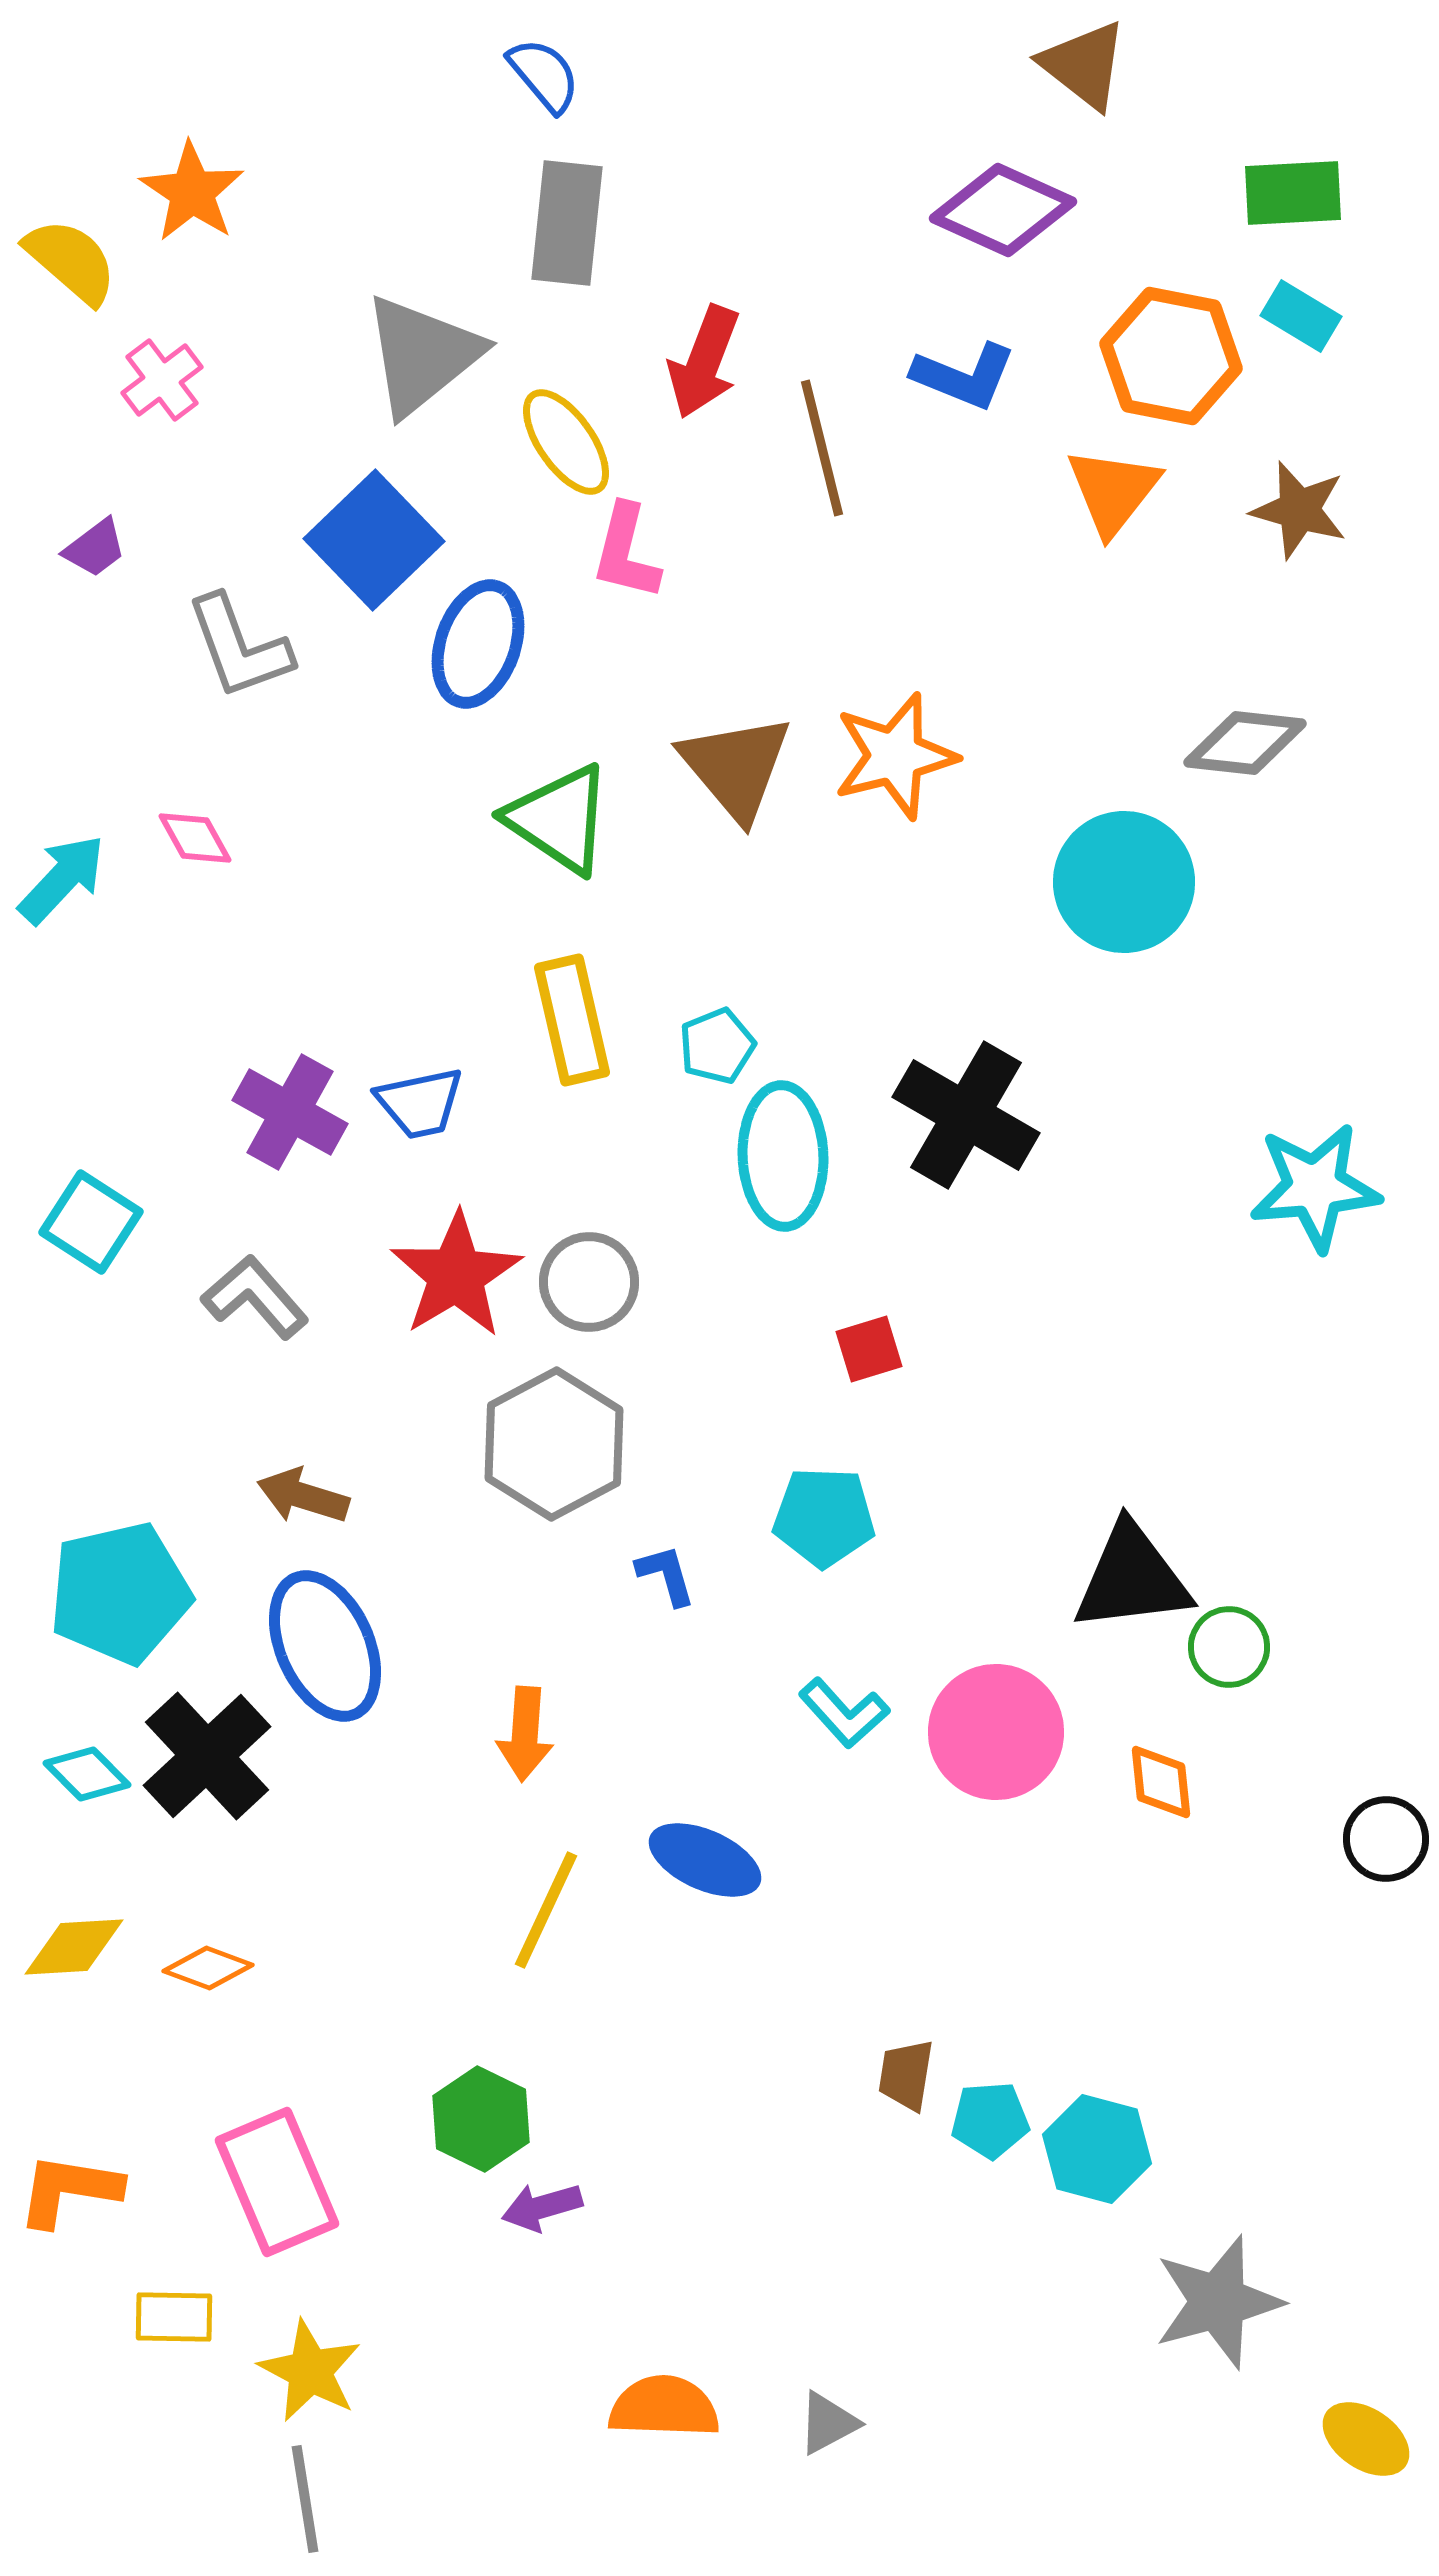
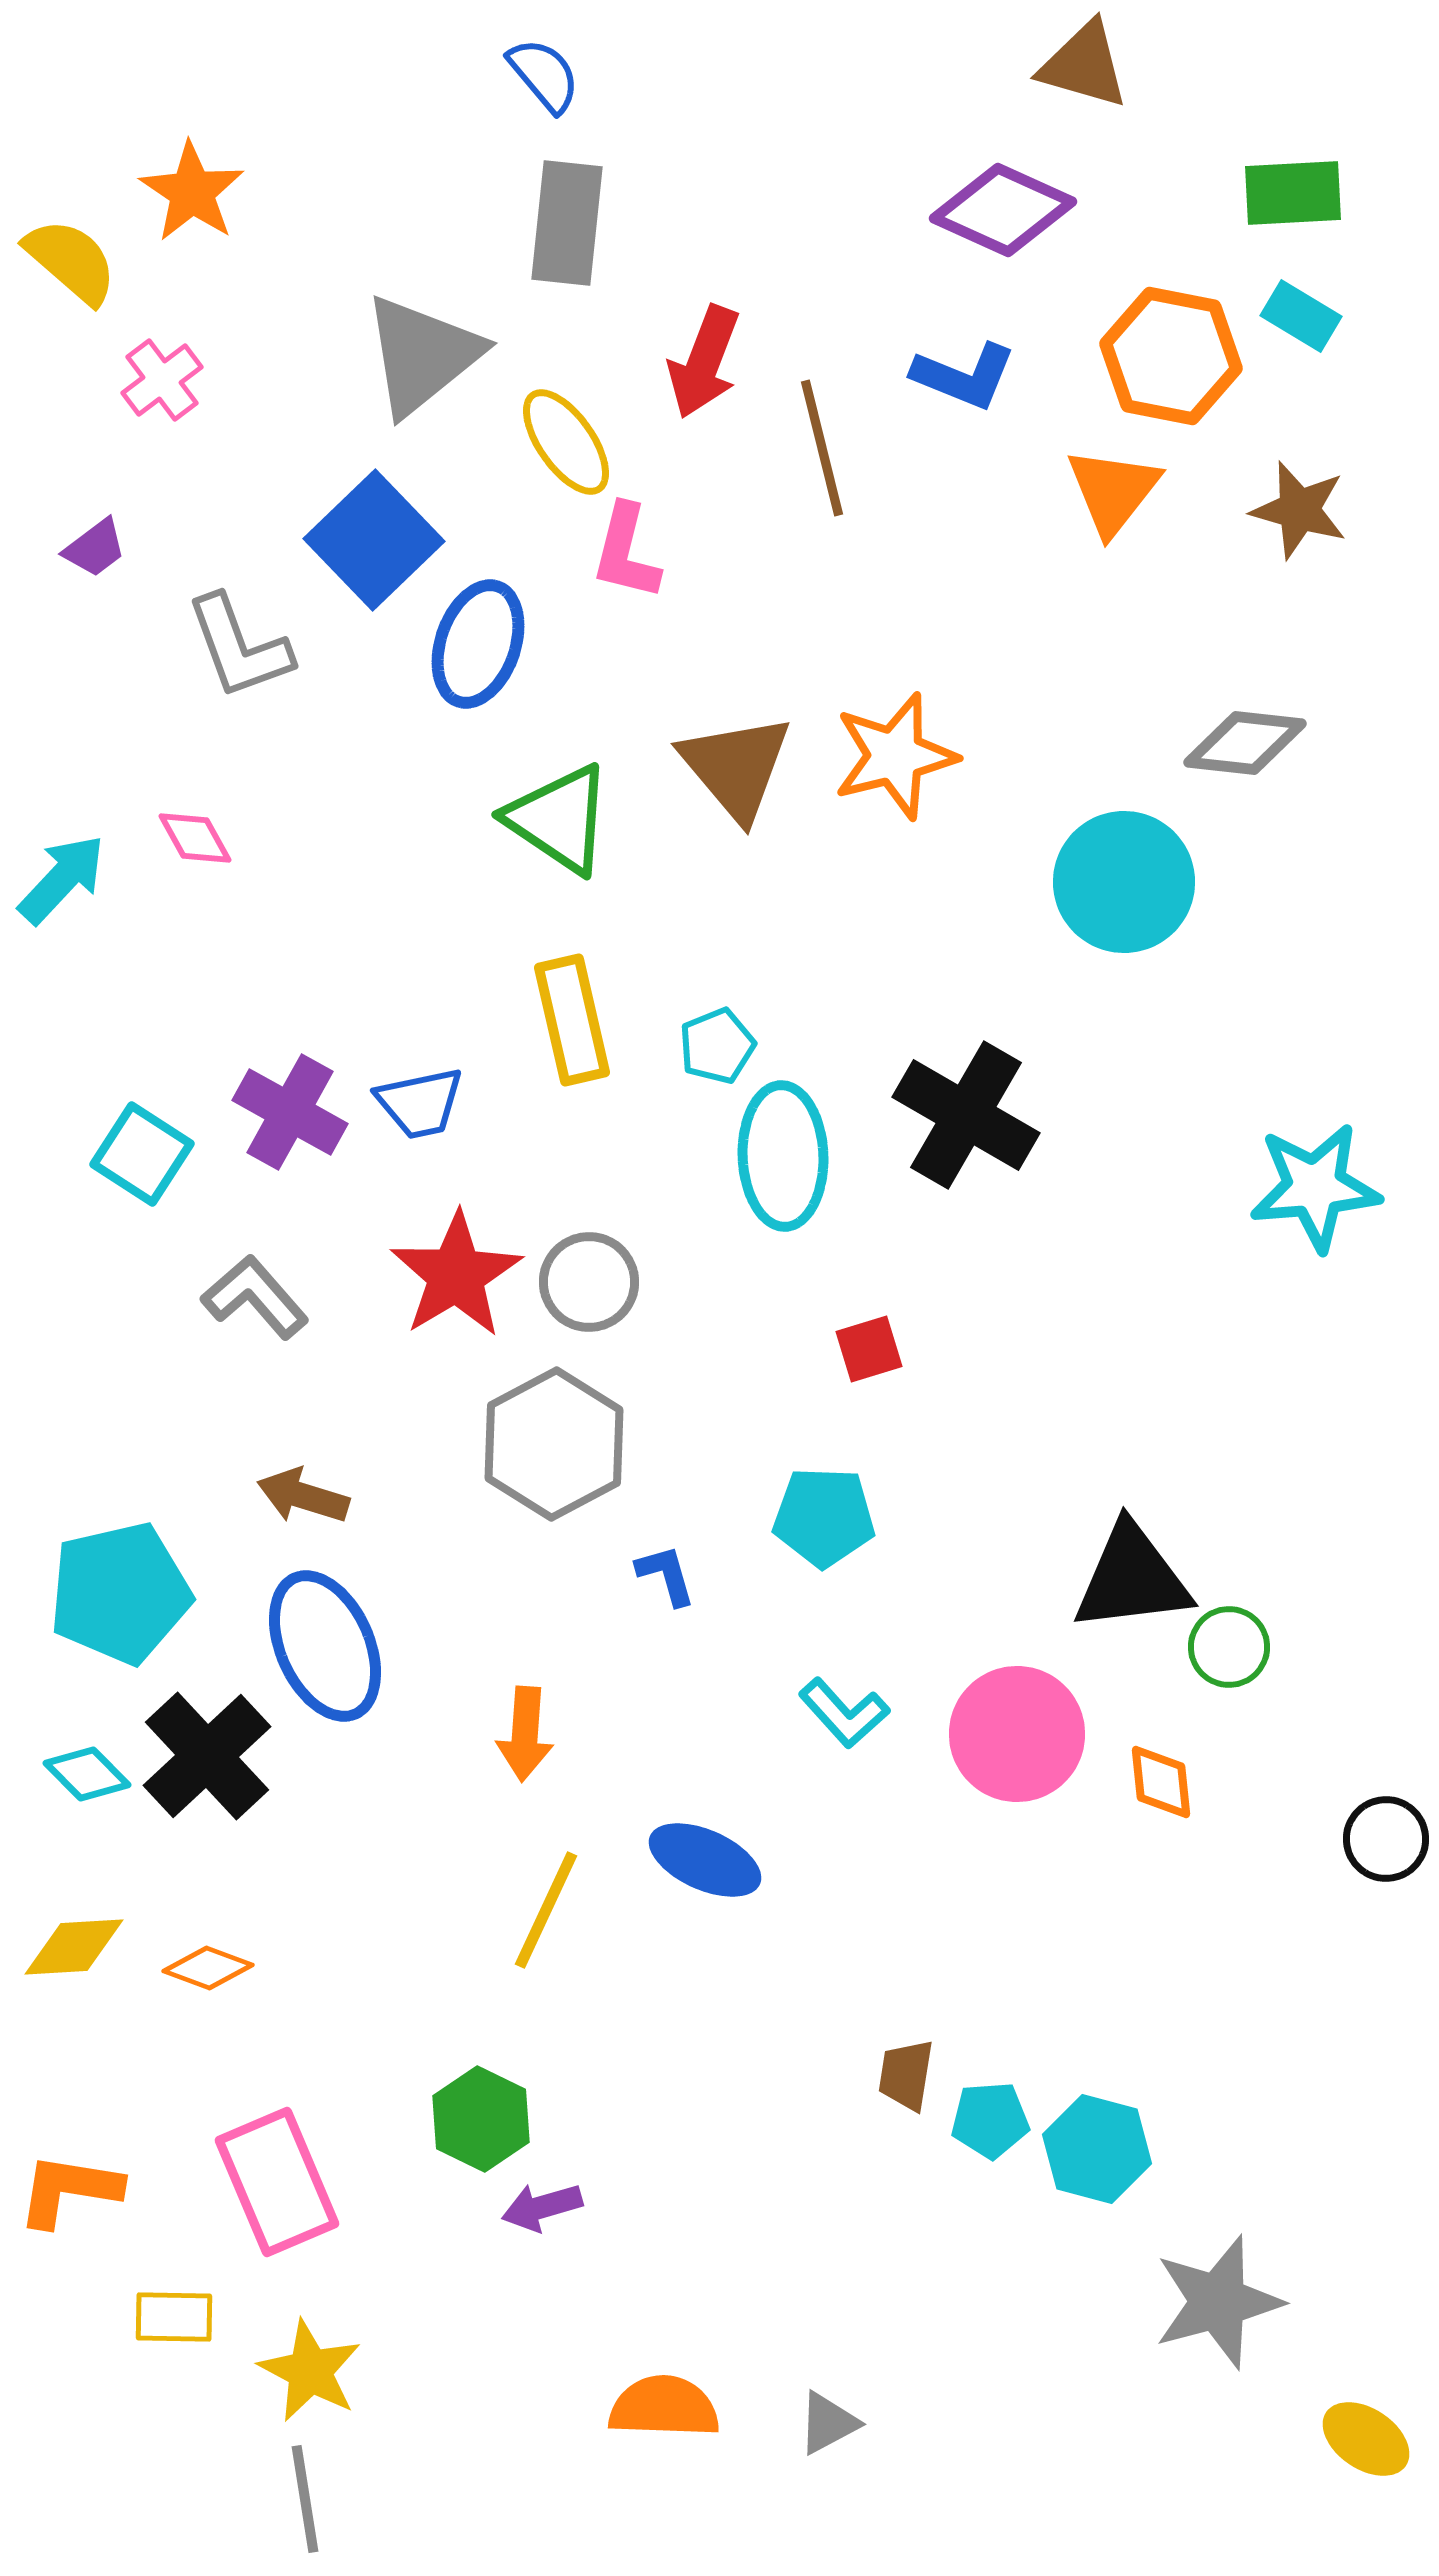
brown triangle at (1084, 65): rotated 22 degrees counterclockwise
cyan square at (91, 1222): moved 51 px right, 68 px up
pink circle at (996, 1732): moved 21 px right, 2 px down
